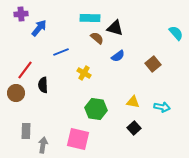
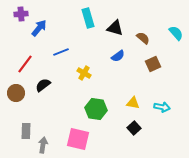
cyan rectangle: moved 2 px left; rotated 72 degrees clockwise
brown semicircle: moved 46 px right
brown square: rotated 14 degrees clockwise
red line: moved 6 px up
black semicircle: rotated 56 degrees clockwise
yellow triangle: moved 1 px down
